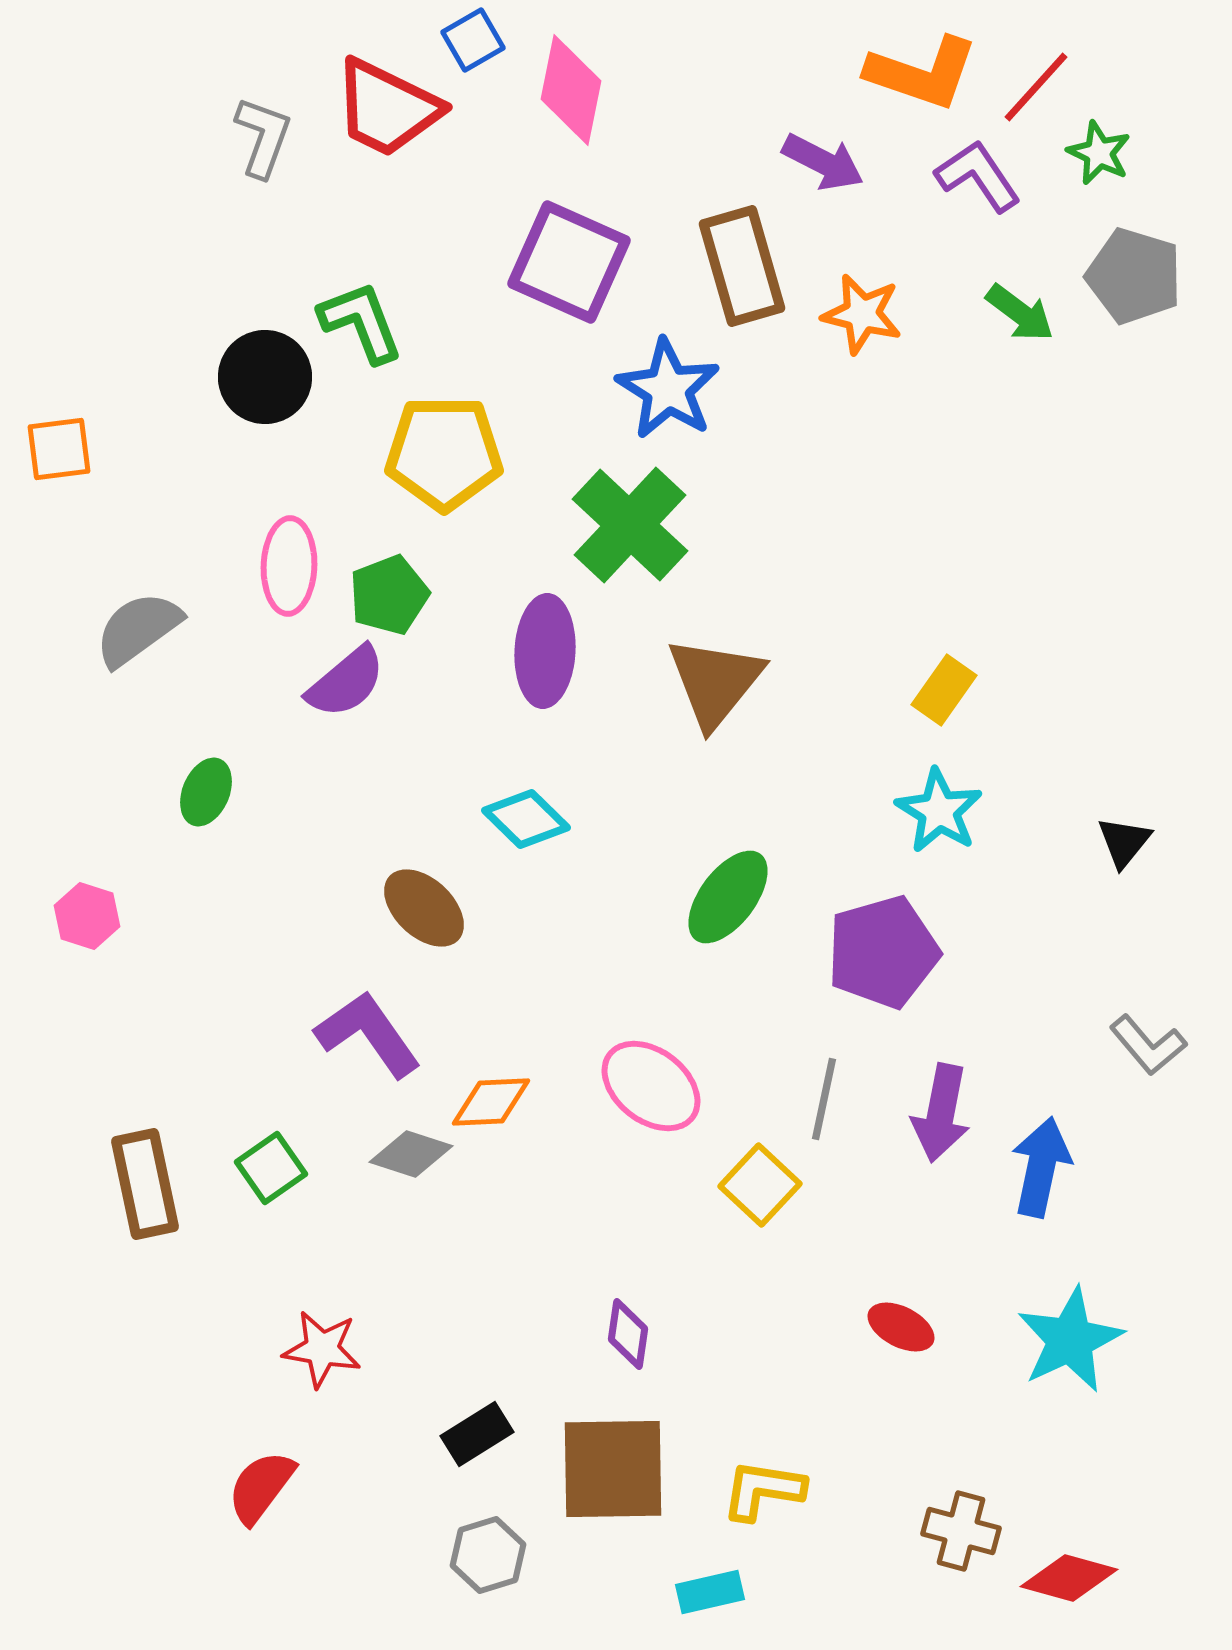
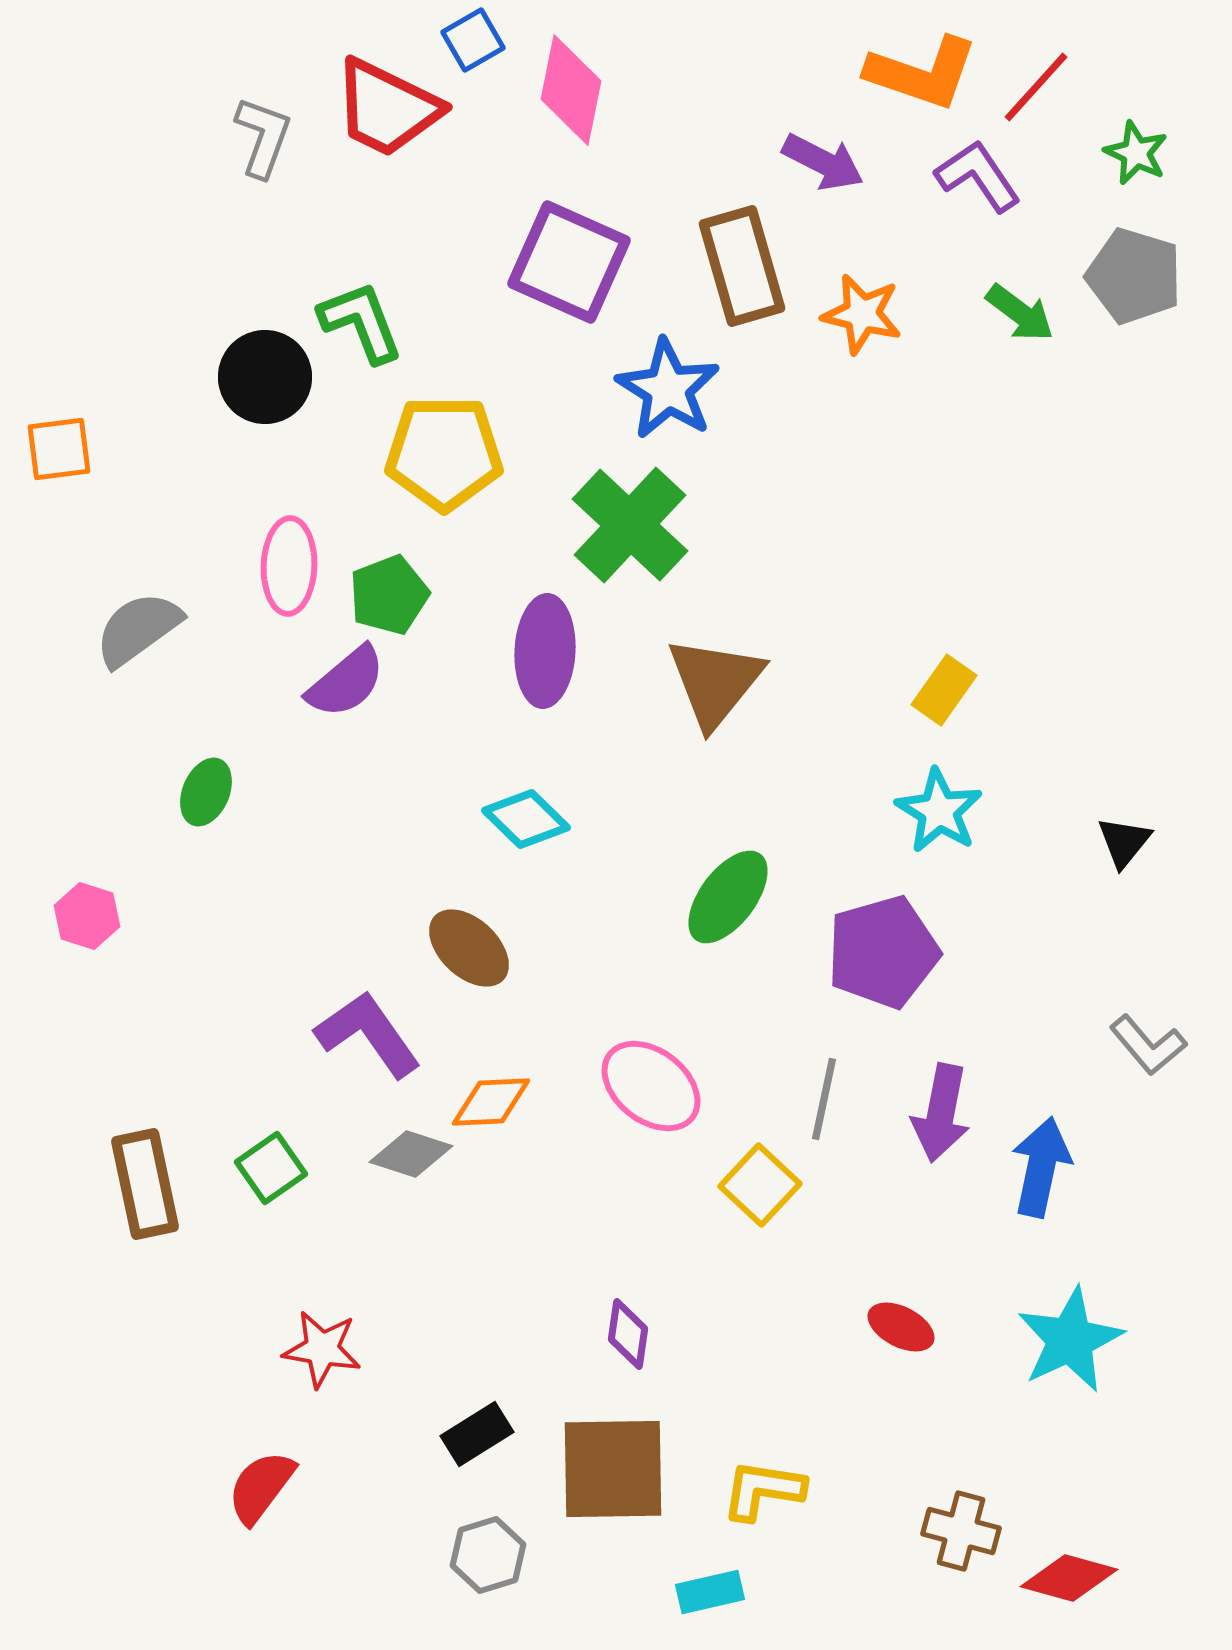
green star at (1099, 153): moved 37 px right
brown ellipse at (424, 908): moved 45 px right, 40 px down
